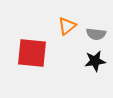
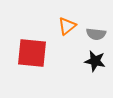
black star: rotated 20 degrees clockwise
